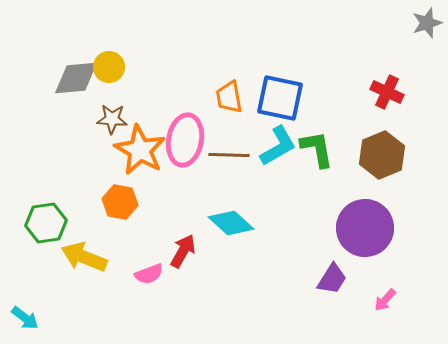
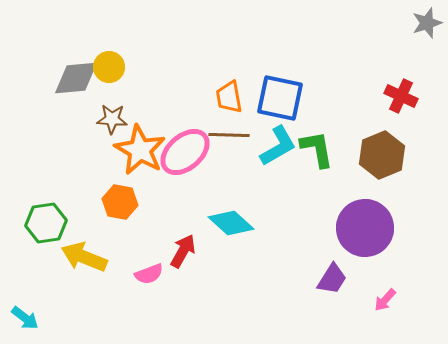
red cross: moved 14 px right, 4 px down
pink ellipse: moved 12 px down; rotated 39 degrees clockwise
brown line: moved 20 px up
